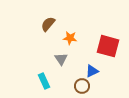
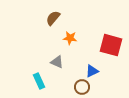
brown semicircle: moved 5 px right, 6 px up
red square: moved 3 px right, 1 px up
gray triangle: moved 4 px left, 3 px down; rotated 32 degrees counterclockwise
cyan rectangle: moved 5 px left
brown circle: moved 1 px down
